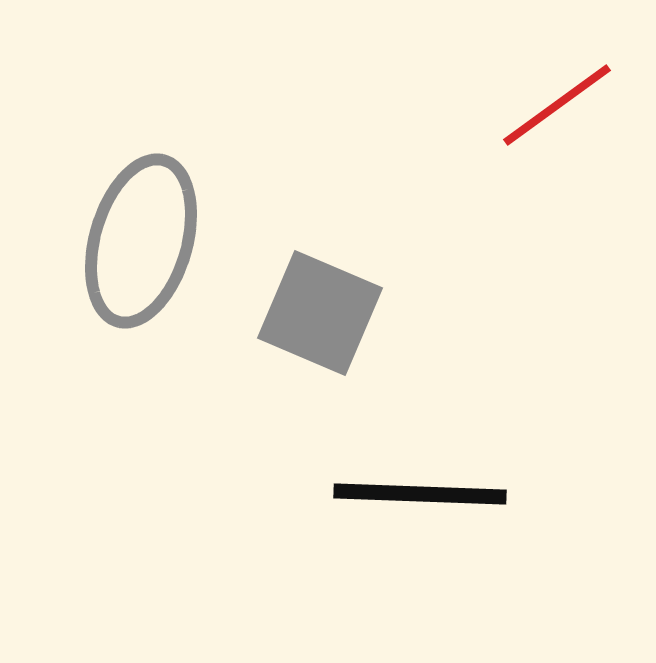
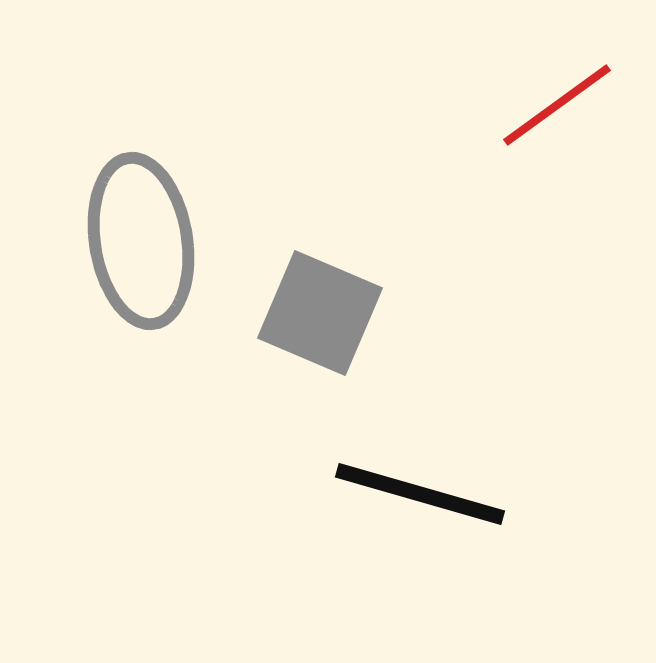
gray ellipse: rotated 25 degrees counterclockwise
black line: rotated 14 degrees clockwise
